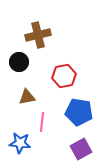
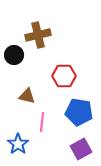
black circle: moved 5 px left, 7 px up
red hexagon: rotated 10 degrees clockwise
brown triangle: moved 1 px up; rotated 24 degrees clockwise
blue star: moved 2 px left, 1 px down; rotated 30 degrees clockwise
